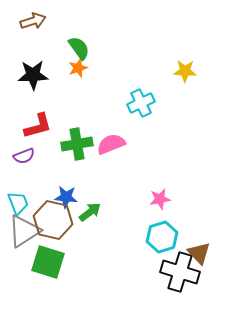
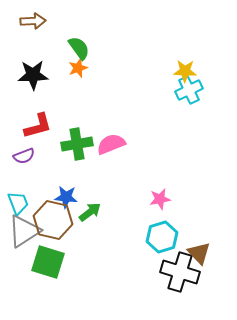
brown arrow: rotated 15 degrees clockwise
cyan cross: moved 48 px right, 13 px up
